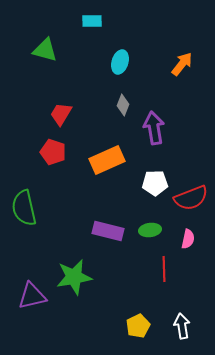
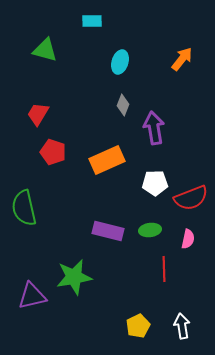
orange arrow: moved 5 px up
red trapezoid: moved 23 px left
